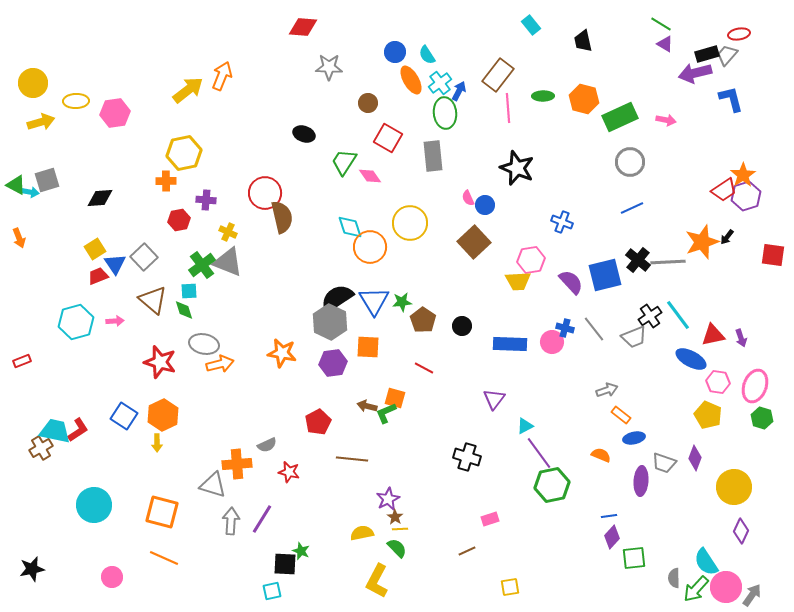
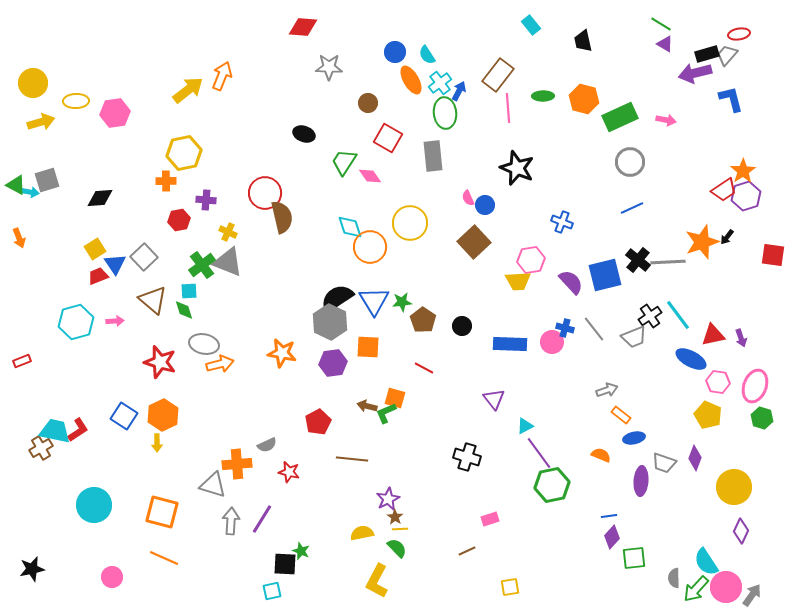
orange star at (743, 175): moved 4 px up
purple triangle at (494, 399): rotated 15 degrees counterclockwise
